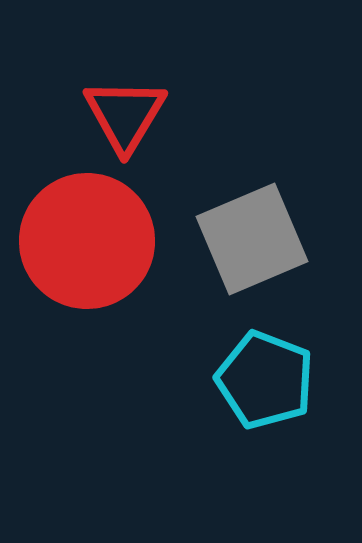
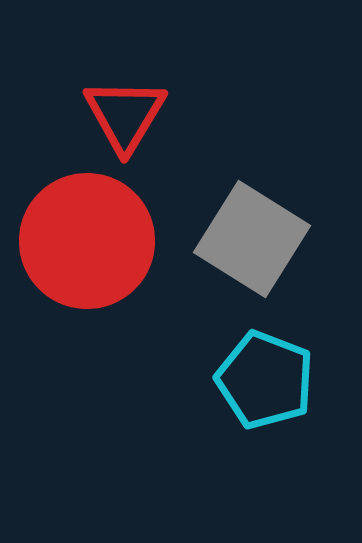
gray square: rotated 35 degrees counterclockwise
